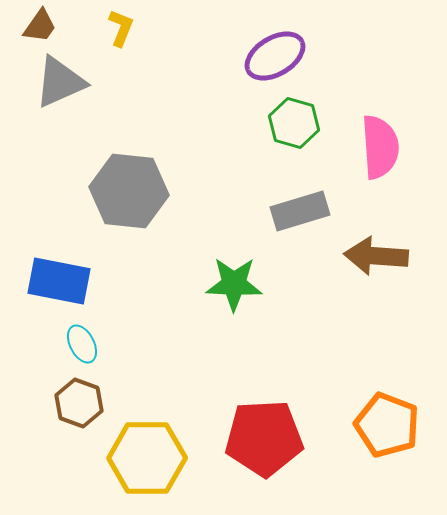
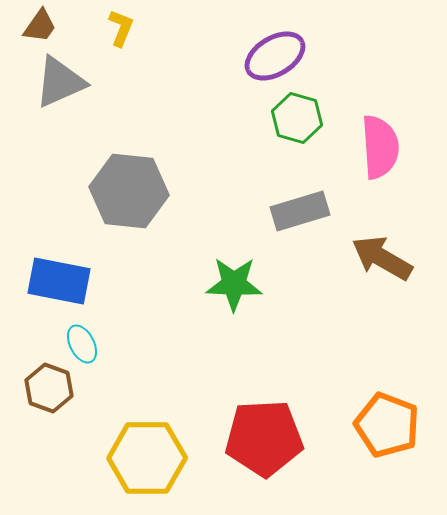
green hexagon: moved 3 px right, 5 px up
brown arrow: moved 6 px right, 2 px down; rotated 26 degrees clockwise
brown hexagon: moved 30 px left, 15 px up
